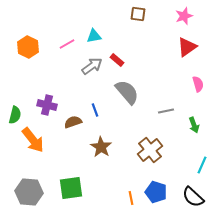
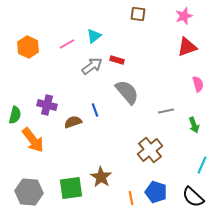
cyan triangle: rotated 28 degrees counterclockwise
red triangle: rotated 15 degrees clockwise
red rectangle: rotated 24 degrees counterclockwise
brown star: moved 30 px down
